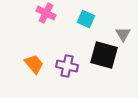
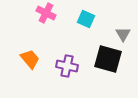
black square: moved 4 px right, 4 px down
orange trapezoid: moved 4 px left, 5 px up
